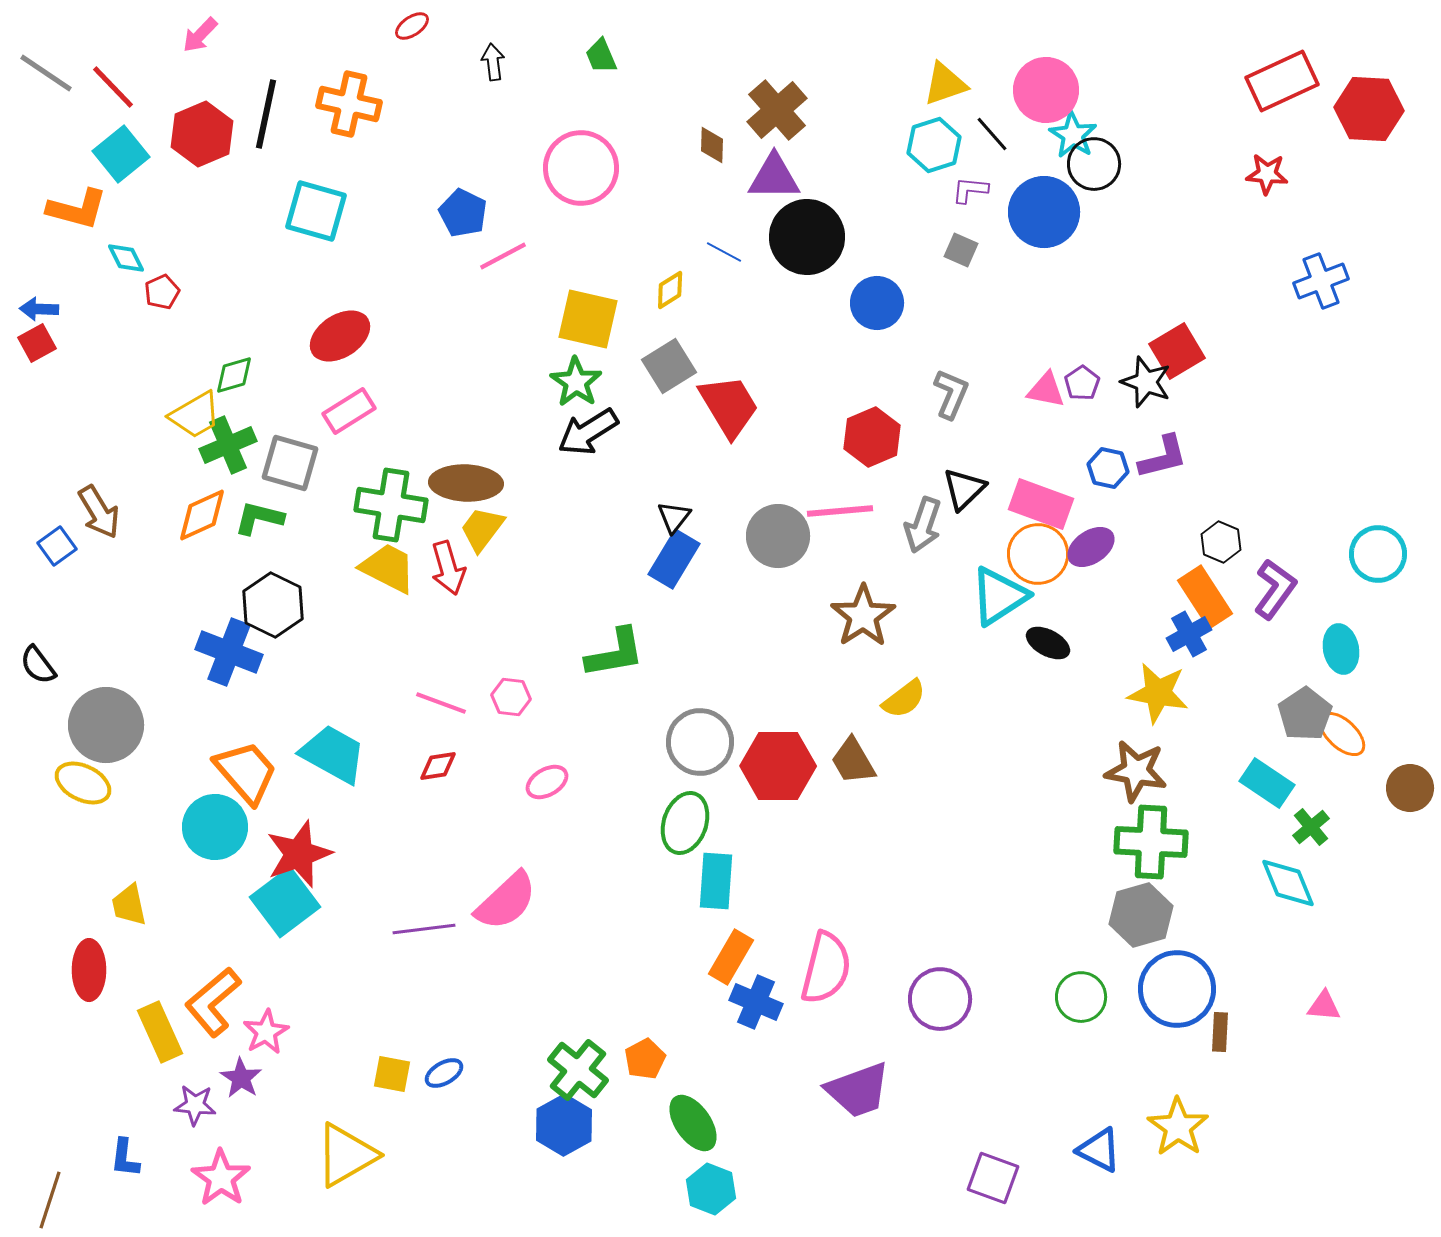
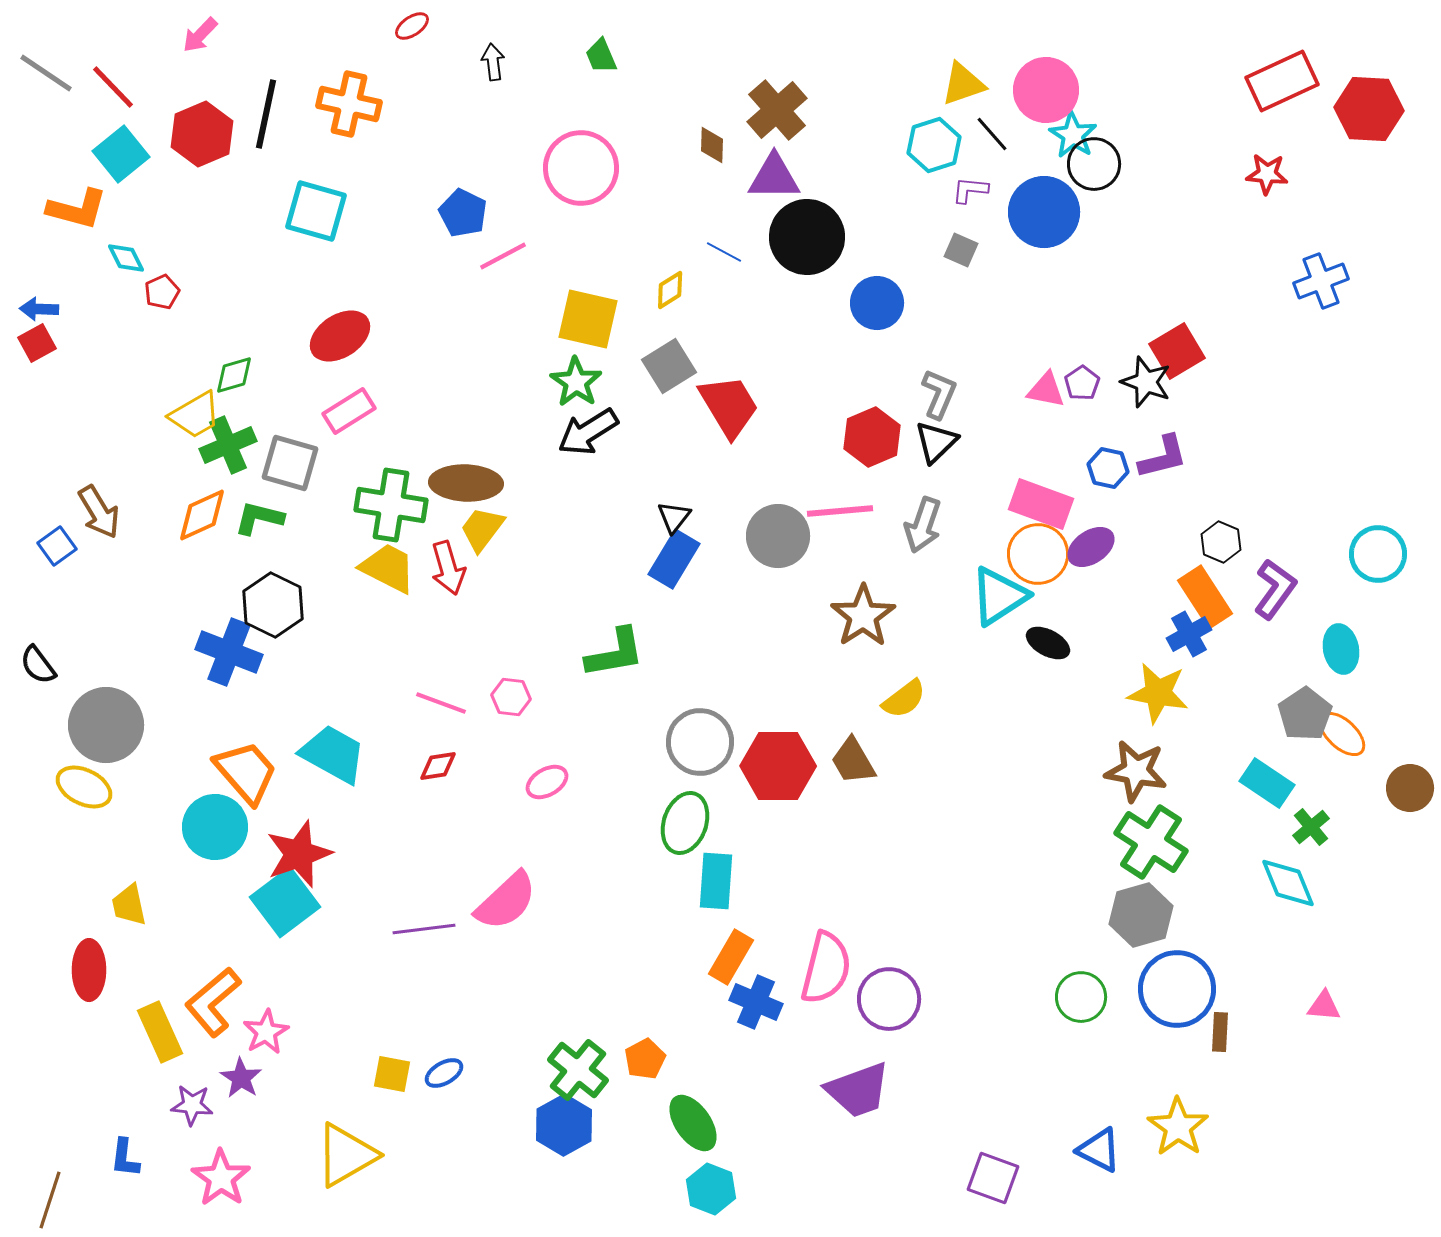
yellow triangle at (945, 84): moved 18 px right
gray L-shape at (951, 394): moved 12 px left
black triangle at (964, 489): moved 28 px left, 47 px up
yellow ellipse at (83, 783): moved 1 px right, 4 px down
green cross at (1151, 842): rotated 30 degrees clockwise
purple circle at (940, 999): moved 51 px left
purple star at (195, 1105): moved 3 px left
